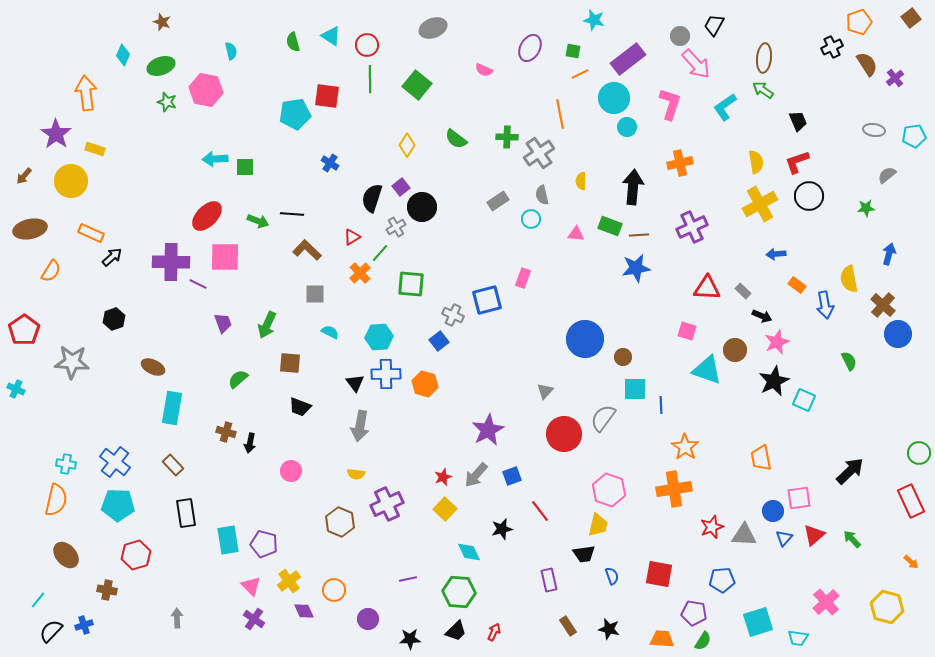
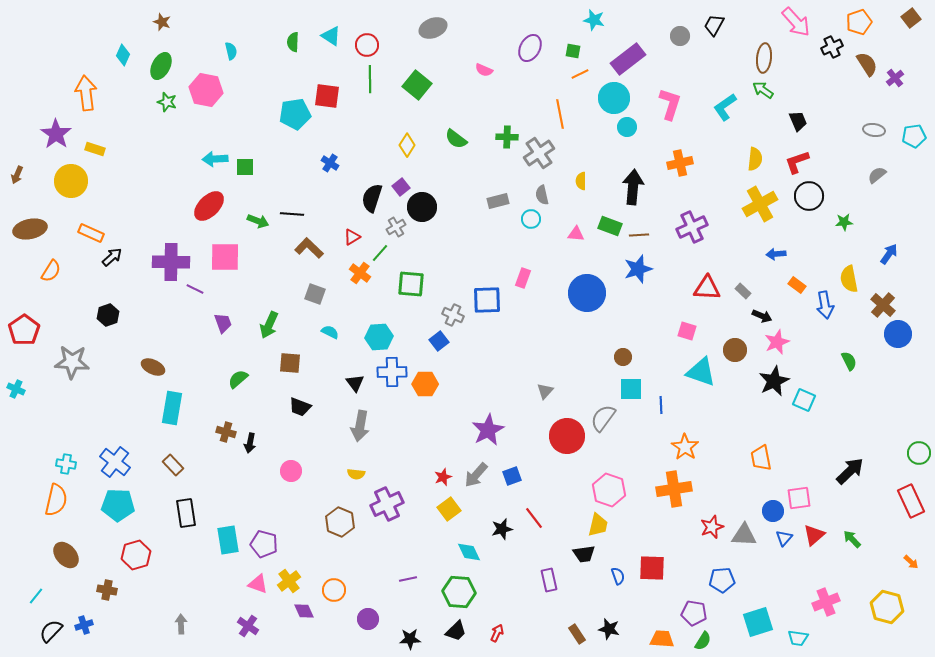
green semicircle at (293, 42): rotated 18 degrees clockwise
pink arrow at (696, 64): moved 100 px right, 42 px up
green ellipse at (161, 66): rotated 44 degrees counterclockwise
yellow semicircle at (756, 162): moved 1 px left, 3 px up; rotated 15 degrees clockwise
gray semicircle at (887, 175): moved 10 px left
brown arrow at (24, 176): moved 7 px left, 1 px up; rotated 18 degrees counterclockwise
gray rectangle at (498, 201): rotated 20 degrees clockwise
green star at (866, 208): moved 22 px left, 14 px down
red ellipse at (207, 216): moved 2 px right, 10 px up
brown L-shape at (307, 250): moved 2 px right, 2 px up
blue arrow at (889, 254): rotated 20 degrees clockwise
blue star at (636, 268): moved 2 px right, 1 px down; rotated 8 degrees counterclockwise
orange cross at (360, 273): rotated 10 degrees counterclockwise
purple line at (198, 284): moved 3 px left, 5 px down
gray square at (315, 294): rotated 20 degrees clockwise
blue square at (487, 300): rotated 12 degrees clockwise
black hexagon at (114, 319): moved 6 px left, 4 px up
green arrow at (267, 325): moved 2 px right
blue circle at (585, 339): moved 2 px right, 46 px up
cyan triangle at (707, 370): moved 6 px left, 2 px down
blue cross at (386, 374): moved 6 px right, 2 px up
orange hexagon at (425, 384): rotated 15 degrees counterclockwise
cyan square at (635, 389): moved 4 px left
red circle at (564, 434): moved 3 px right, 2 px down
yellow square at (445, 509): moved 4 px right; rotated 10 degrees clockwise
red line at (540, 511): moved 6 px left, 7 px down
red square at (659, 574): moved 7 px left, 6 px up; rotated 8 degrees counterclockwise
blue semicircle at (612, 576): moved 6 px right
pink triangle at (251, 586): moved 7 px right, 2 px up; rotated 25 degrees counterclockwise
cyan line at (38, 600): moved 2 px left, 4 px up
pink cross at (826, 602): rotated 20 degrees clockwise
gray arrow at (177, 618): moved 4 px right, 6 px down
purple cross at (254, 619): moved 6 px left, 7 px down
brown rectangle at (568, 626): moved 9 px right, 8 px down
red arrow at (494, 632): moved 3 px right, 1 px down
